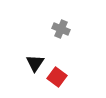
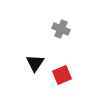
red square: moved 5 px right, 2 px up; rotated 30 degrees clockwise
